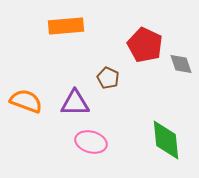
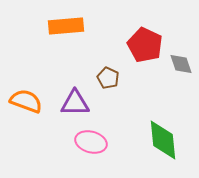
green diamond: moved 3 px left
